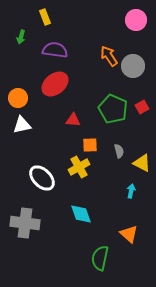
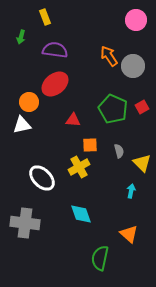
orange circle: moved 11 px right, 4 px down
yellow triangle: rotated 18 degrees clockwise
